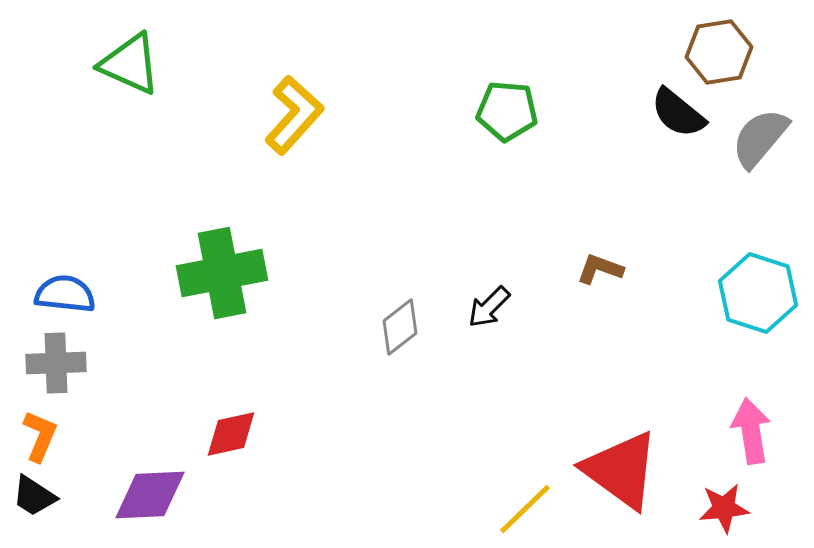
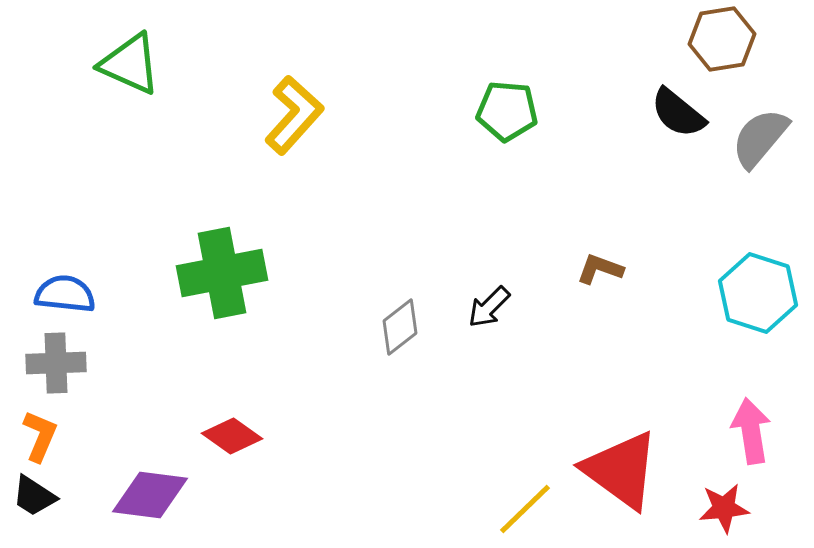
brown hexagon: moved 3 px right, 13 px up
red diamond: moved 1 px right, 2 px down; rotated 48 degrees clockwise
purple diamond: rotated 10 degrees clockwise
